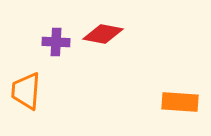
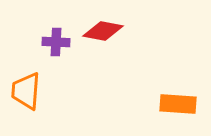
red diamond: moved 3 px up
orange rectangle: moved 2 px left, 2 px down
